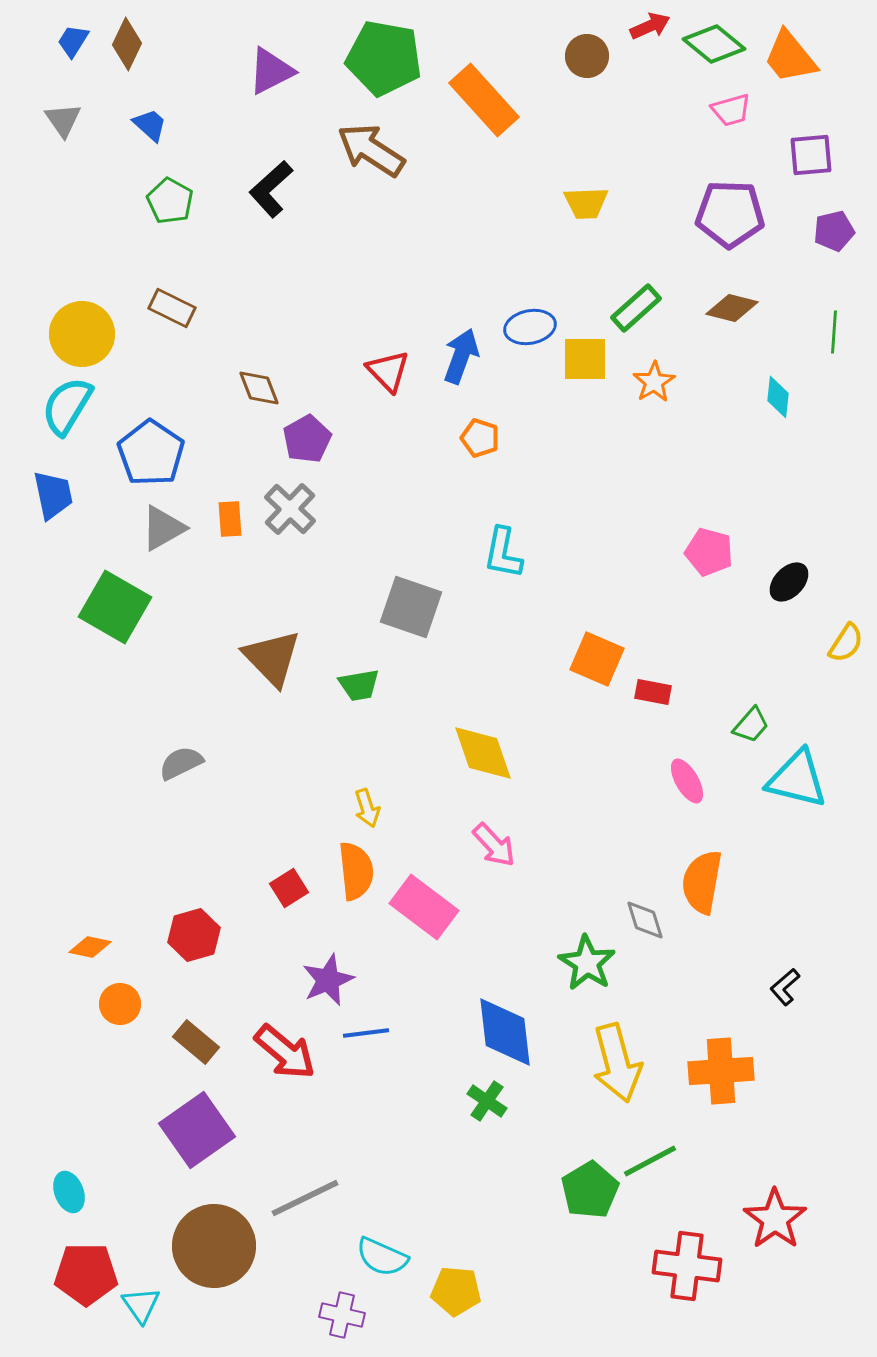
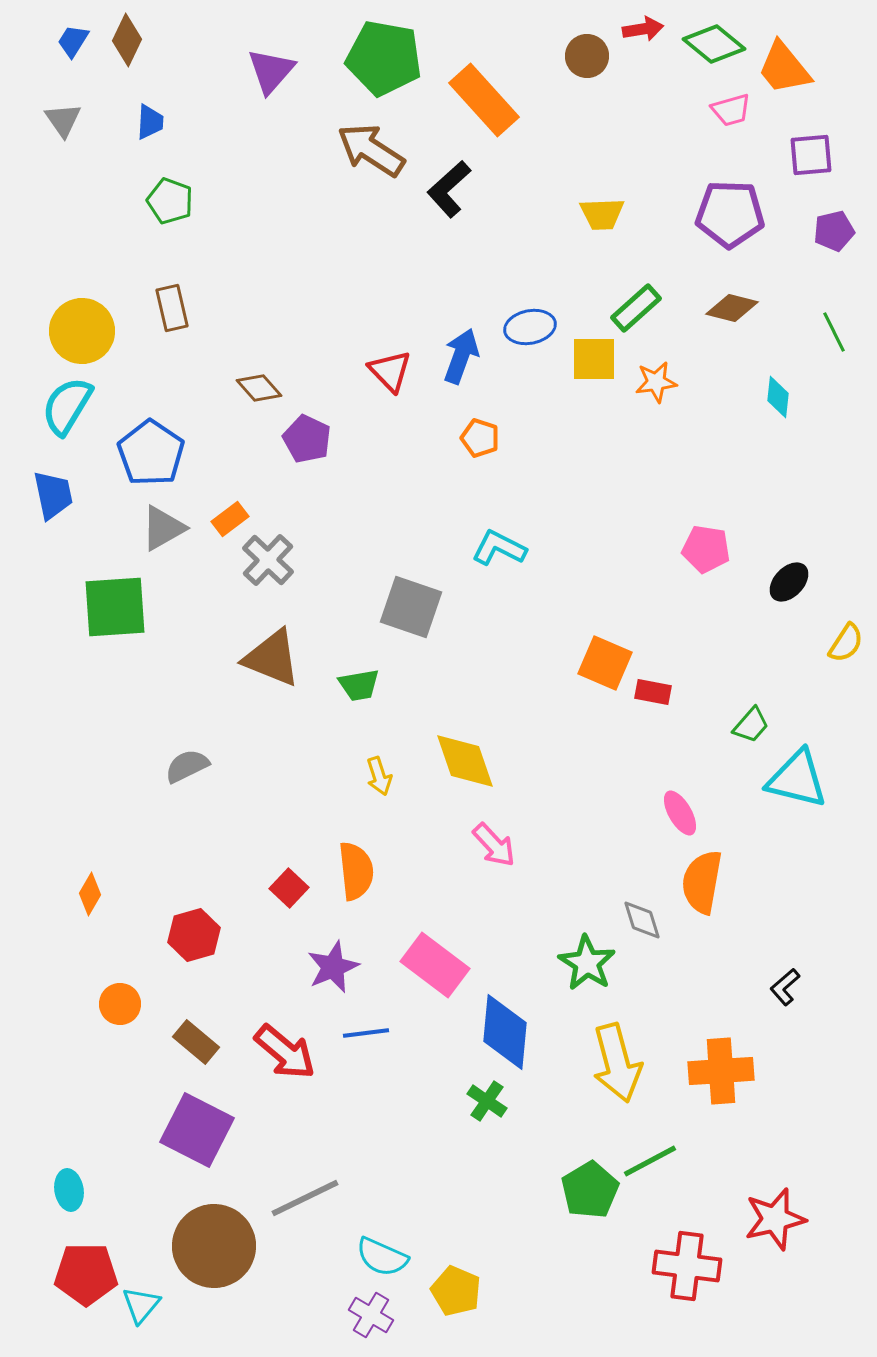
red arrow at (650, 26): moved 7 px left, 3 px down; rotated 15 degrees clockwise
brown diamond at (127, 44): moved 4 px up
orange trapezoid at (790, 57): moved 6 px left, 11 px down
purple triangle at (271, 71): rotated 22 degrees counterclockwise
blue trapezoid at (150, 125): moved 3 px up; rotated 51 degrees clockwise
black L-shape at (271, 189): moved 178 px right
green pentagon at (170, 201): rotated 9 degrees counterclockwise
yellow trapezoid at (586, 203): moved 16 px right, 11 px down
brown rectangle at (172, 308): rotated 51 degrees clockwise
green line at (834, 332): rotated 30 degrees counterclockwise
yellow circle at (82, 334): moved 3 px up
yellow square at (585, 359): moved 9 px right
red triangle at (388, 371): moved 2 px right
orange star at (654, 382): moved 2 px right; rotated 24 degrees clockwise
brown diamond at (259, 388): rotated 21 degrees counterclockwise
purple pentagon at (307, 439): rotated 18 degrees counterclockwise
gray cross at (290, 509): moved 22 px left, 51 px down
orange rectangle at (230, 519): rotated 57 degrees clockwise
pink pentagon at (709, 552): moved 3 px left, 3 px up; rotated 6 degrees counterclockwise
cyan L-shape at (503, 553): moved 4 px left, 5 px up; rotated 106 degrees clockwise
green square at (115, 607): rotated 34 degrees counterclockwise
brown triangle at (272, 658): rotated 24 degrees counterclockwise
orange square at (597, 659): moved 8 px right, 4 px down
yellow diamond at (483, 753): moved 18 px left, 8 px down
gray semicircle at (181, 763): moved 6 px right, 3 px down
pink ellipse at (687, 781): moved 7 px left, 32 px down
yellow arrow at (367, 808): moved 12 px right, 32 px up
red square at (289, 888): rotated 15 degrees counterclockwise
pink rectangle at (424, 907): moved 11 px right, 58 px down
gray diamond at (645, 920): moved 3 px left
orange diamond at (90, 947): moved 53 px up; rotated 72 degrees counterclockwise
purple star at (328, 980): moved 5 px right, 13 px up
blue diamond at (505, 1032): rotated 12 degrees clockwise
purple square at (197, 1130): rotated 28 degrees counterclockwise
cyan ellipse at (69, 1192): moved 2 px up; rotated 12 degrees clockwise
red star at (775, 1219): rotated 22 degrees clockwise
yellow pentagon at (456, 1291): rotated 18 degrees clockwise
cyan triangle at (141, 1305): rotated 15 degrees clockwise
purple cross at (342, 1315): moved 29 px right; rotated 18 degrees clockwise
